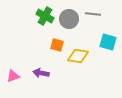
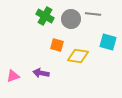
gray circle: moved 2 px right
